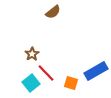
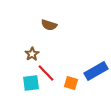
brown semicircle: moved 4 px left, 13 px down; rotated 56 degrees clockwise
cyan square: rotated 30 degrees clockwise
